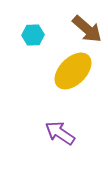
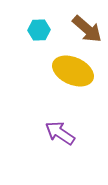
cyan hexagon: moved 6 px right, 5 px up
yellow ellipse: rotated 69 degrees clockwise
